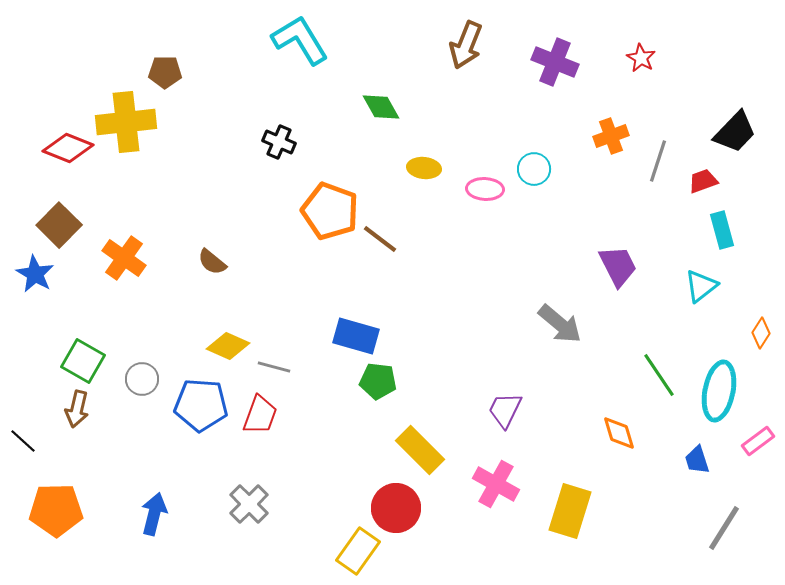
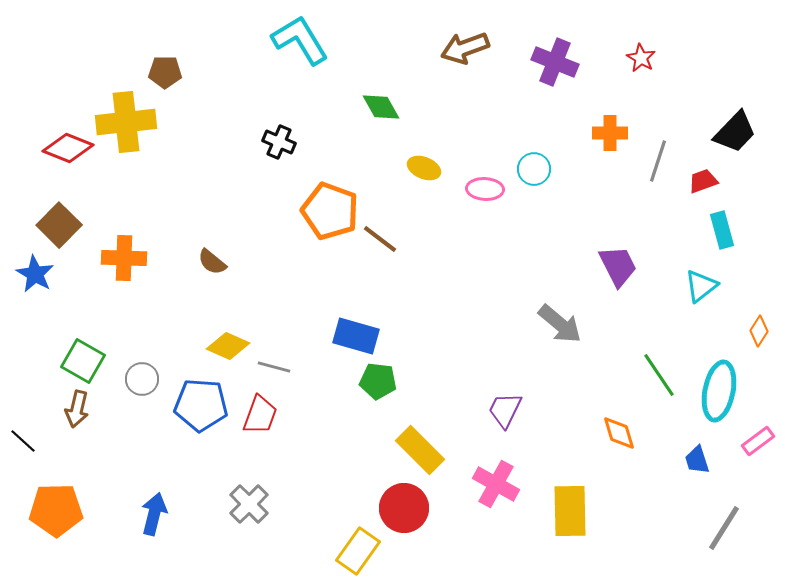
brown arrow at (466, 45): moved 1 px left, 3 px down; rotated 48 degrees clockwise
orange cross at (611, 136): moved 1 px left, 3 px up; rotated 20 degrees clockwise
yellow ellipse at (424, 168): rotated 16 degrees clockwise
orange cross at (124, 258): rotated 33 degrees counterclockwise
orange diamond at (761, 333): moved 2 px left, 2 px up
red circle at (396, 508): moved 8 px right
yellow rectangle at (570, 511): rotated 18 degrees counterclockwise
